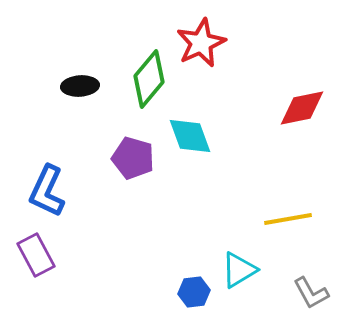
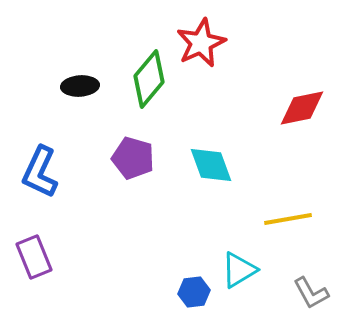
cyan diamond: moved 21 px right, 29 px down
blue L-shape: moved 7 px left, 19 px up
purple rectangle: moved 2 px left, 2 px down; rotated 6 degrees clockwise
